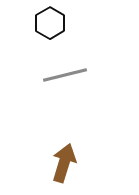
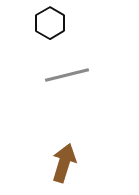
gray line: moved 2 px right
